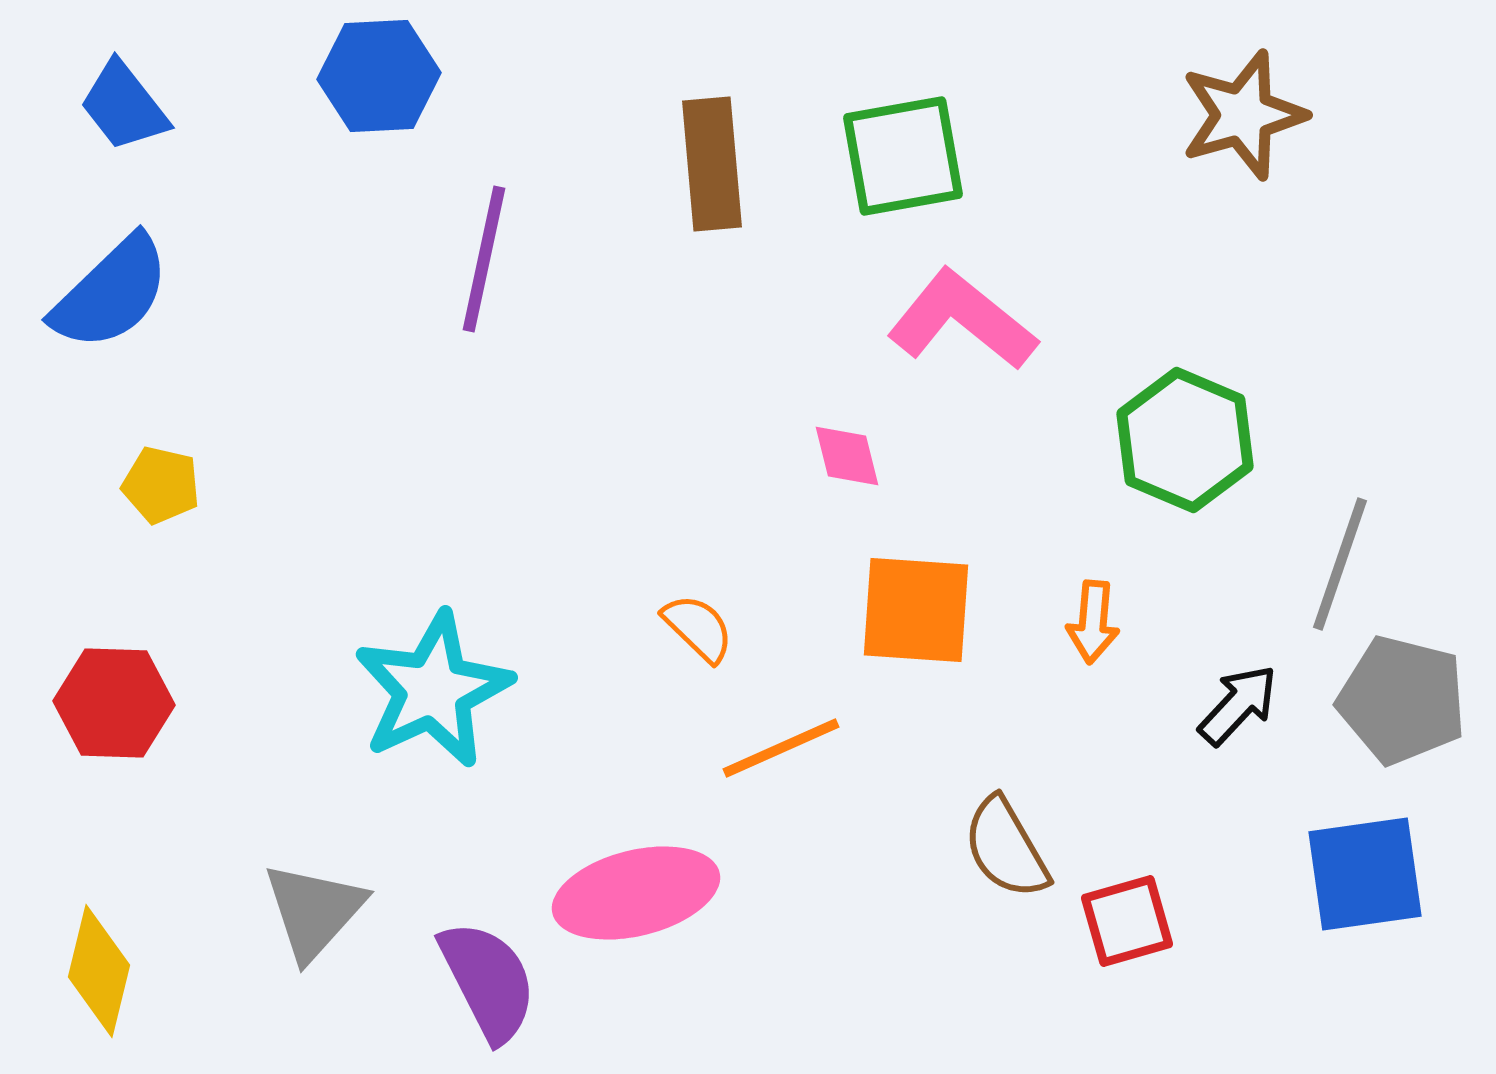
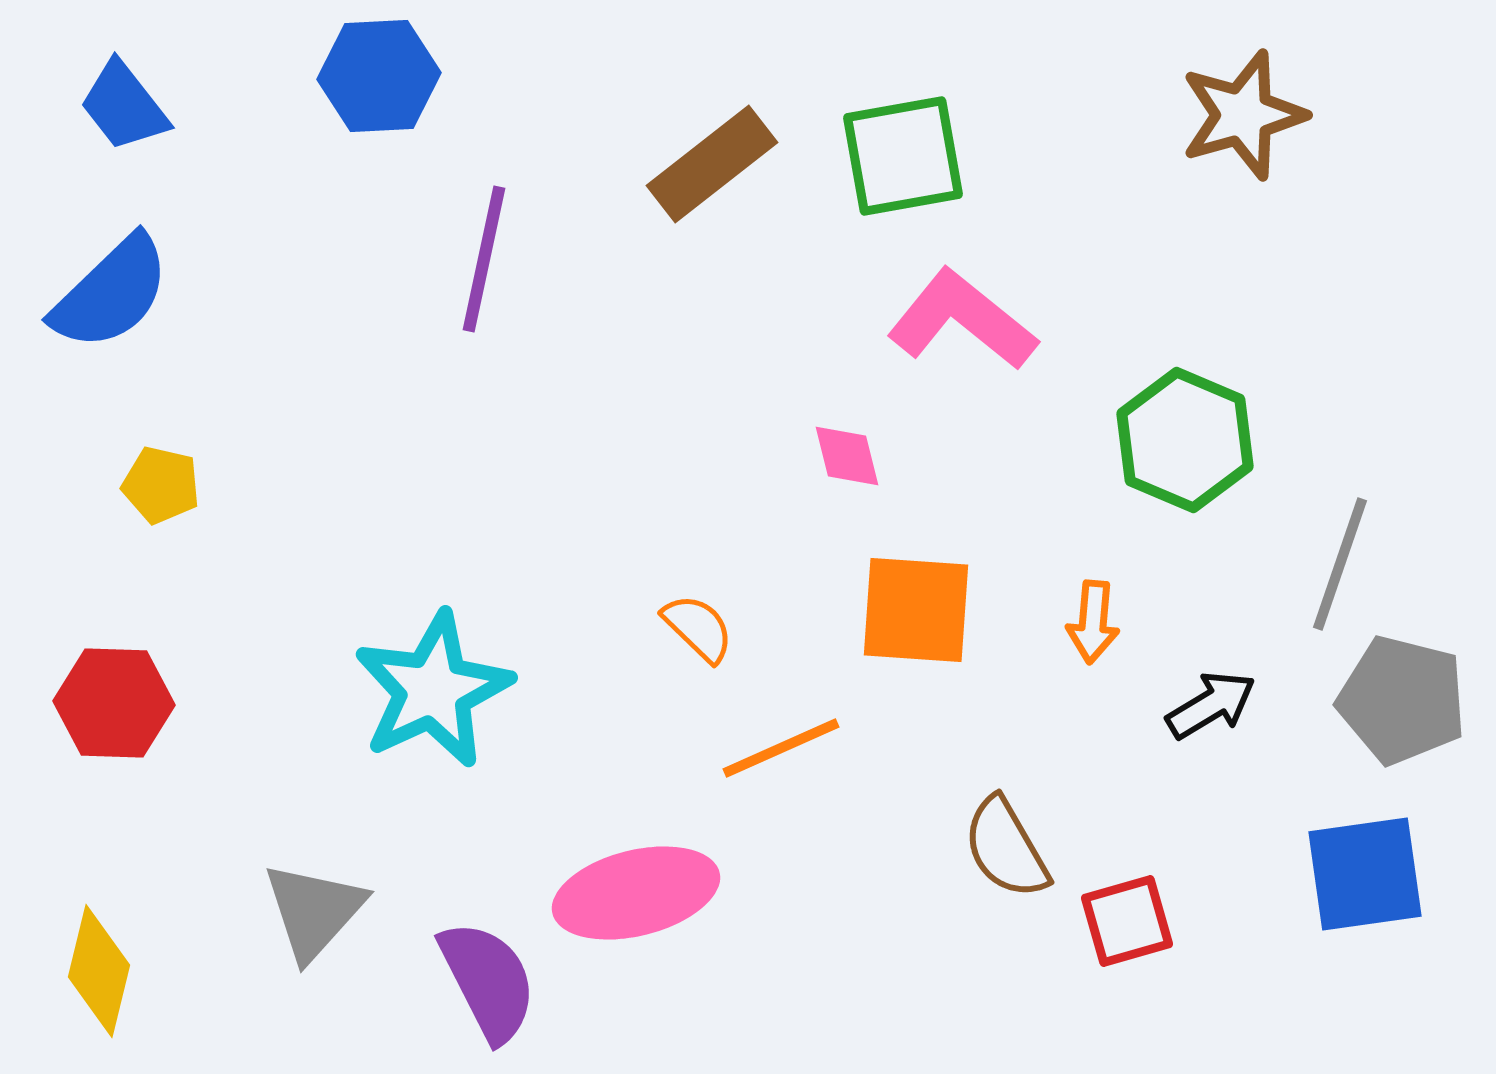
brown rectangle: rotated 57 degrees clockwise
black arrow: moved 27 px left; rotated 16 degrees clockwise
